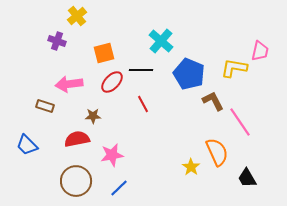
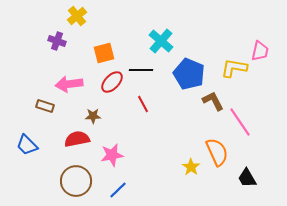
blue line: moved 1 px left, 2 px down
